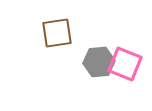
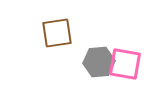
pink square: rotated 12 degrees counterclockwise
